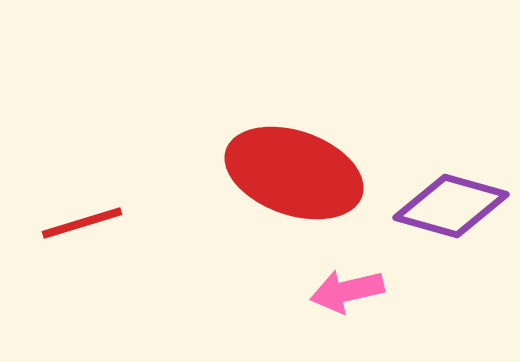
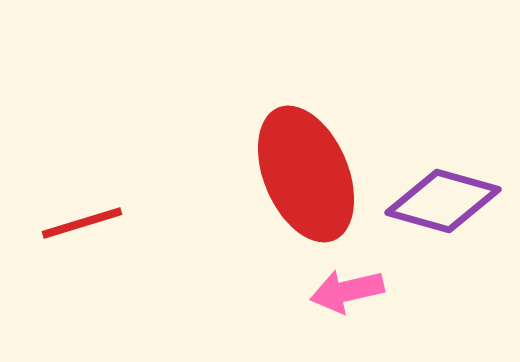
red ellipse: moved 12 px right, 1 px down; rotated 48 degrees clockwise
purple diamond: moved 8 px left, 5 px up
